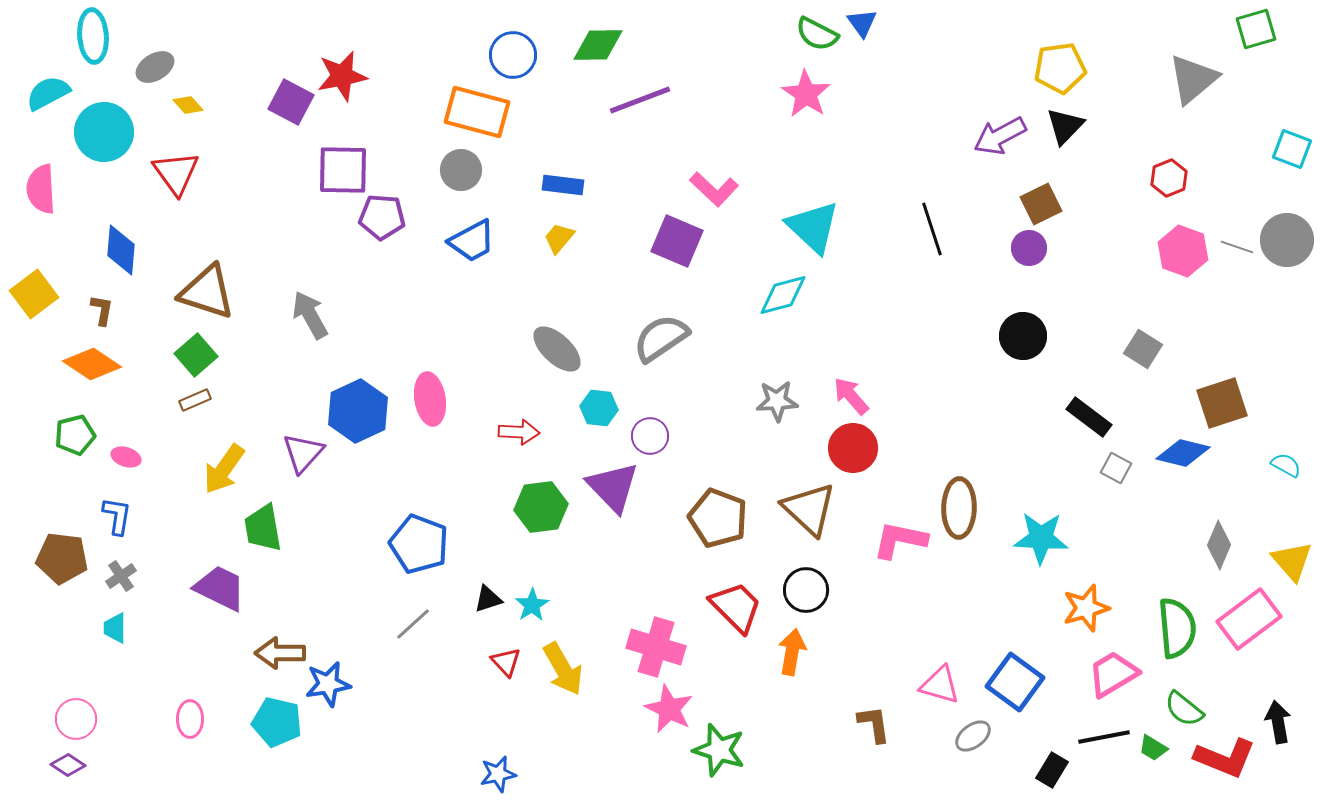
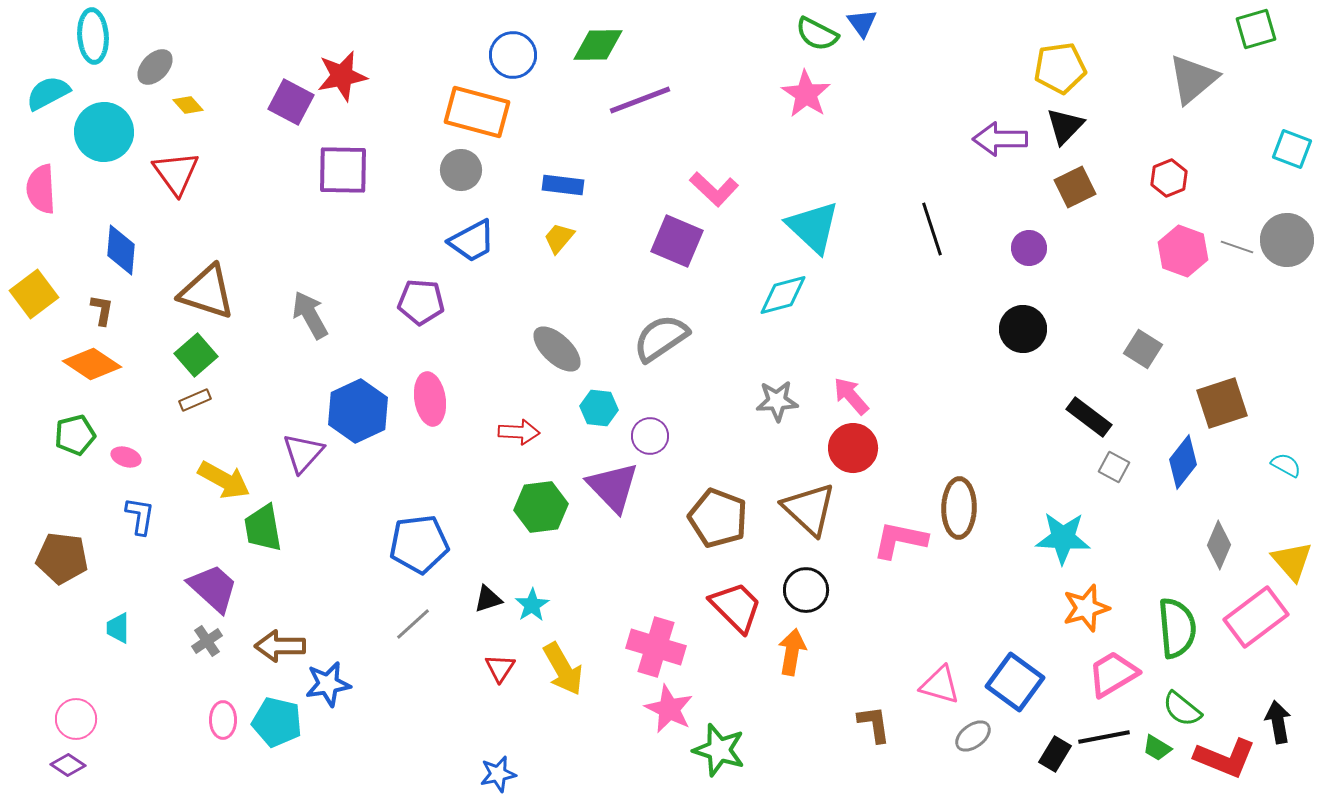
gray ellipse at (155, 67): rotated 15 degrees counterclockwise
purple arrow at (1000, 136): moved 3 px down; rotated 28 degrees clockwise
brown square at (1041, 204): moved 34 px right, 17 px up
purple pentagon at (382, 217): moved 39 px right, 85 px down
black circle at (1023, 336): moved 7 px up
blue diamond at (1183, 453): moved 9 px down; rotated 66 degrees counterclockwise
gray square at (1116, 468): moved 2 px left, 1 px up
yellow arrow at (224, 469): moved 11 px down; rotated 96 degrees counterclockwise
blue L-shape at (117, 516): moved 23 px right
cyan star at (1041, 538): moved 22 px right
blue pentagon at (419, 544): rotated 28 degrees counterclockwise
gray cross at (121, 576): moved 86 px right, 65 px down
purple trapezoid at (220, 588): moved 7 px left; rotated 16 degrees clockwise
pink rectangle at (1249, 619): moved 7 px right, 2 px up
cyan trapezoid at (115, 628): moved 3 px right
brown arrow at (280, 653): moved 7 px up
red triangle at (506, 662): moved 6 px left, 6 px down; rotated 16 degrees clockwise
green semicircle at (1184, 709): moved 2 px left
pink ellipse at (190, 719): moved 33 px right, 1 px down
green trapezoid at (1153, 748): moved 4 px right
black rectangle at (1052, 770): moved 3 px right, 16 px up
